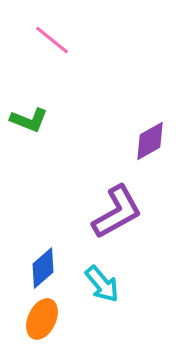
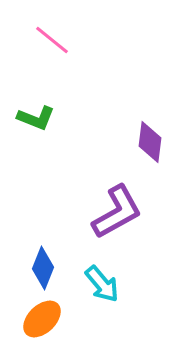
green L-shape: moved 7 px right, 2 px up
purple diamond: moved 1 px down; rotated 54 degrees counterclockwise
blue diamond: rotated 27 degrees counterclockwise
orange ellipse: rotated 21 degrees clockwise
